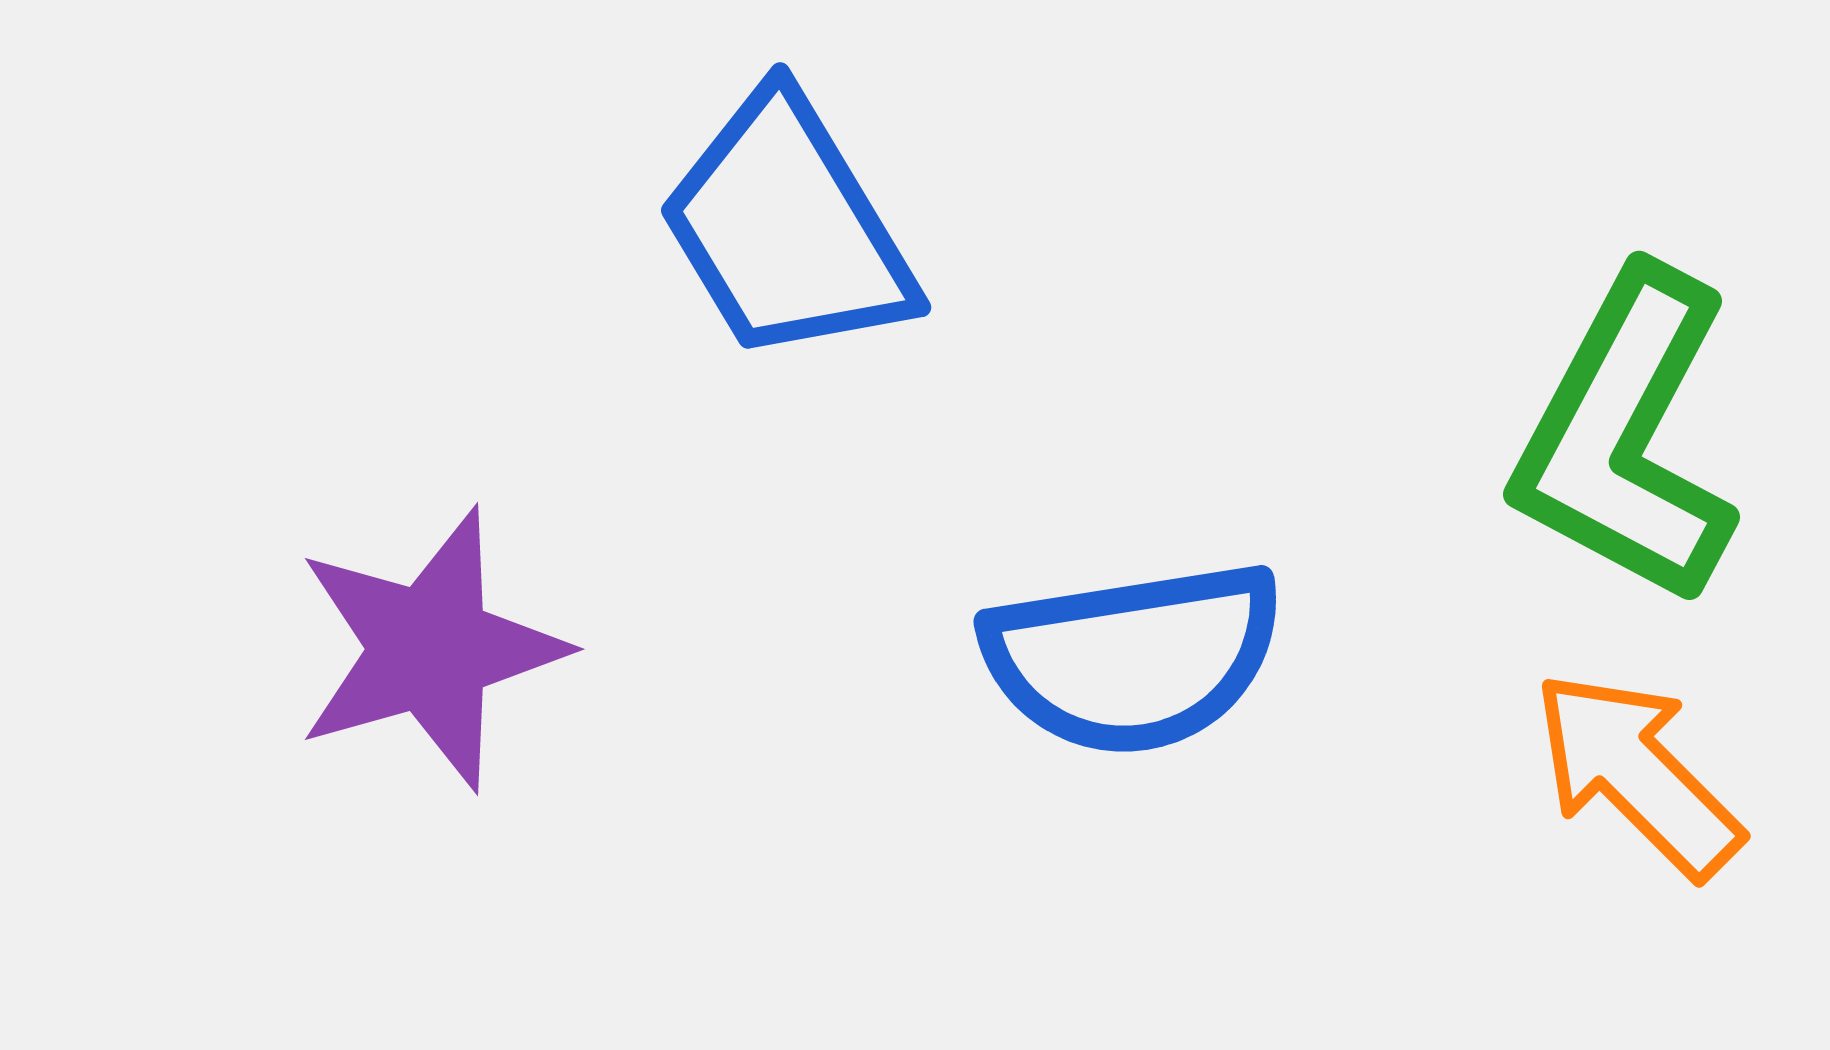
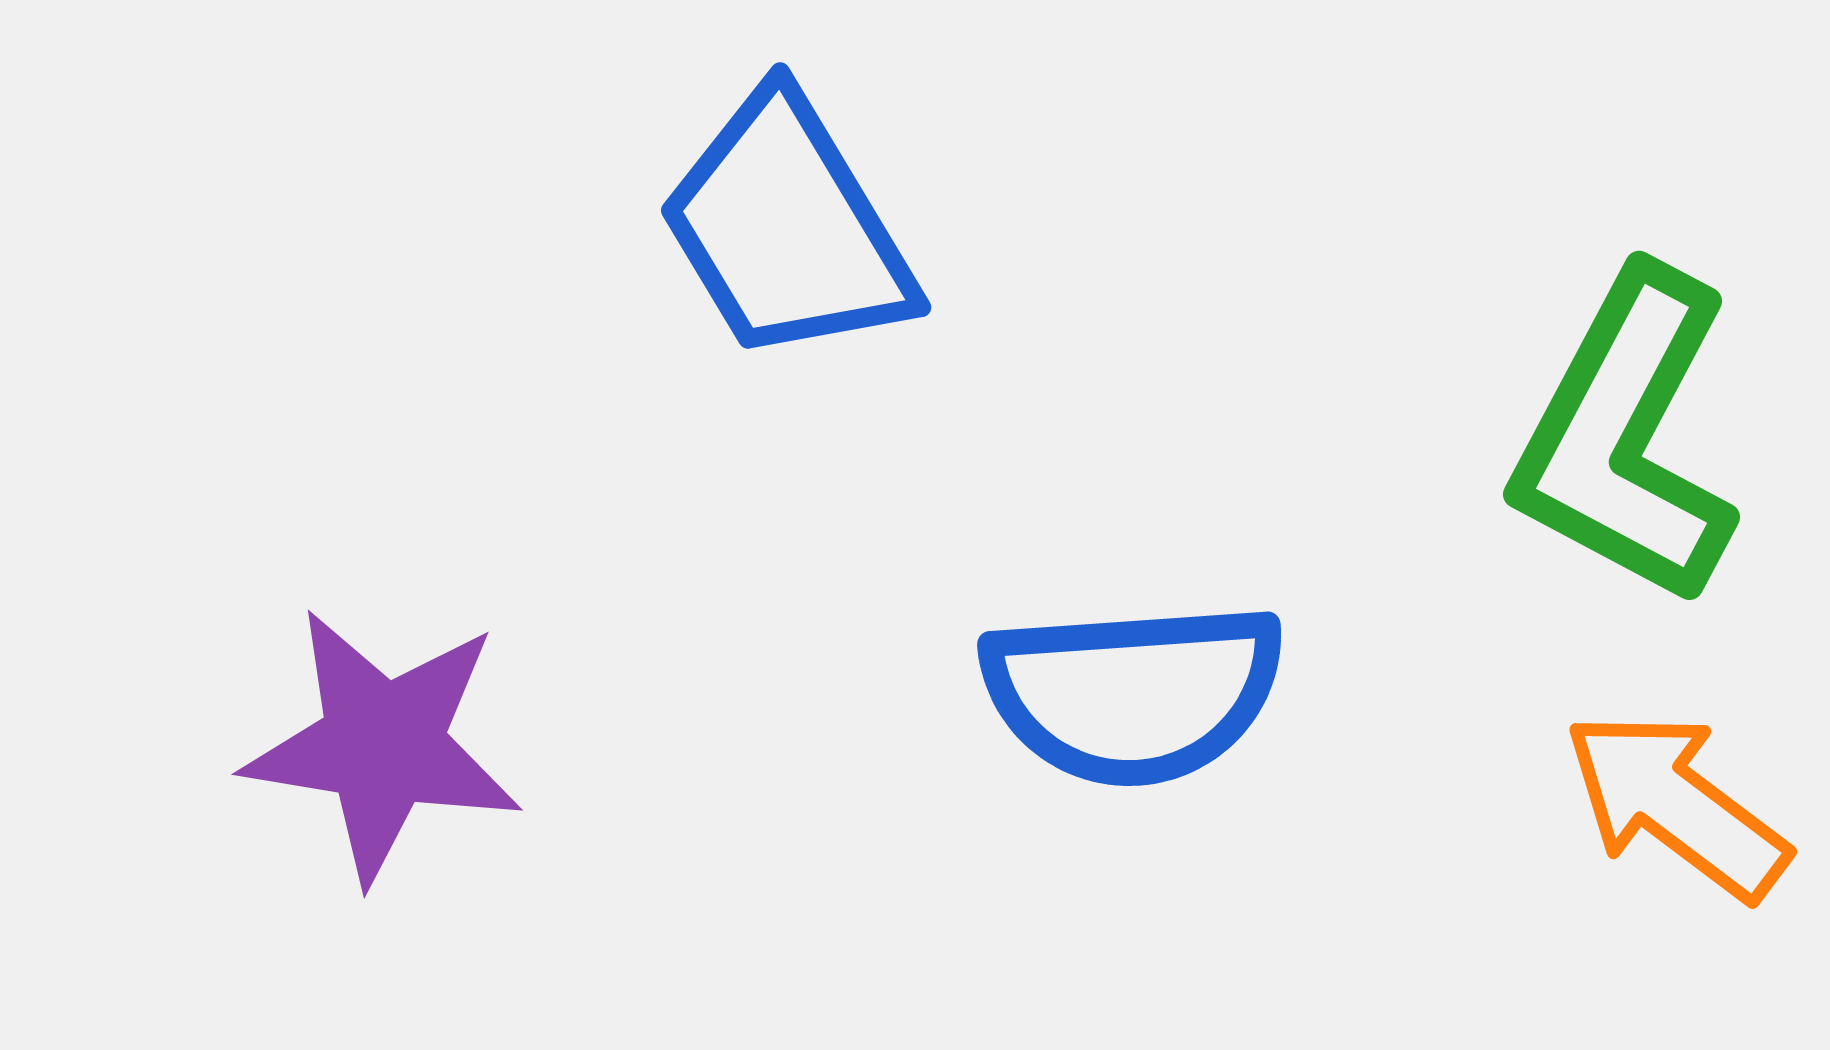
purple star: moved 47 px left, 96 px down; rotated 25 degrees clockwise
blue semicircle: moved 35 px down; rotated 5 degrees clockwise
orange arrow: moved 39 px right, 31 px down; rotated 8 degrees counterclockwise
